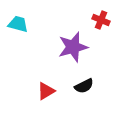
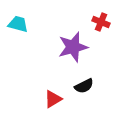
red cross: moved 2 px down
red triangle: moved 7 px right, 8 px down
